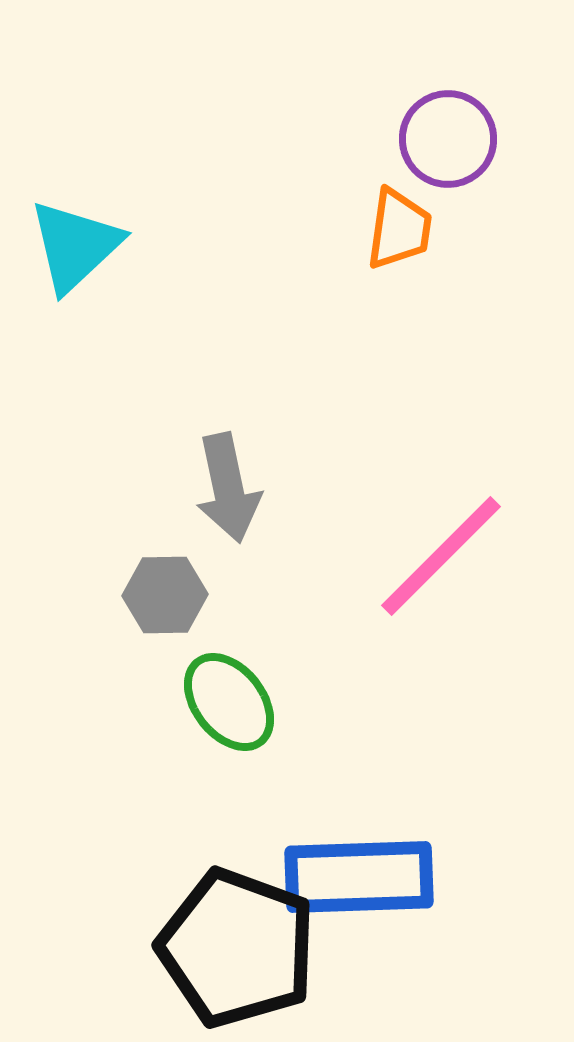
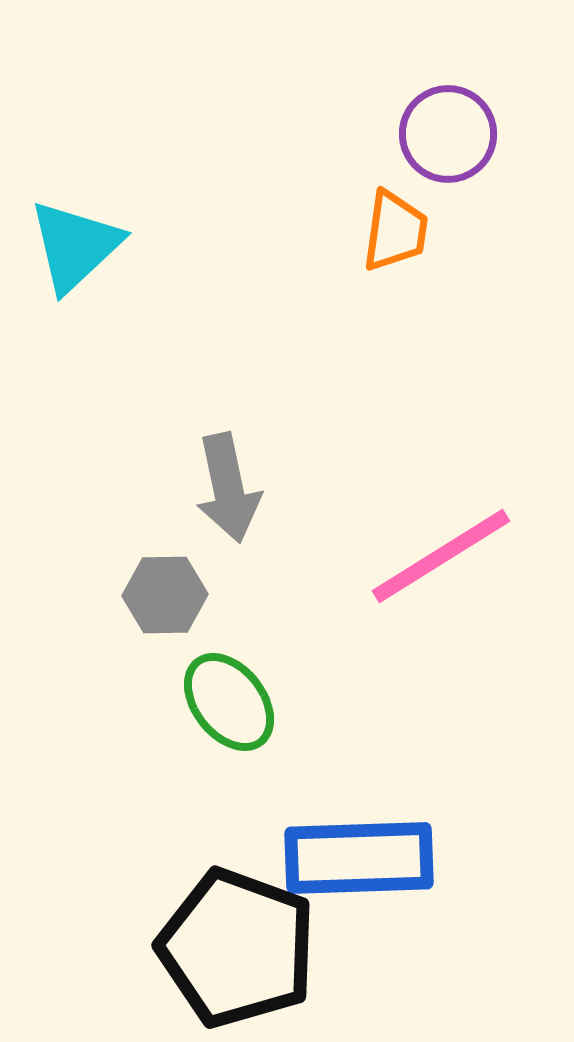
purple circle: moved 5 px up
orange trapezoid: moved 4 px left, 2 px down
pink line: rotated 13 degrees clockwise
blue rectangle: moved 19 px up
